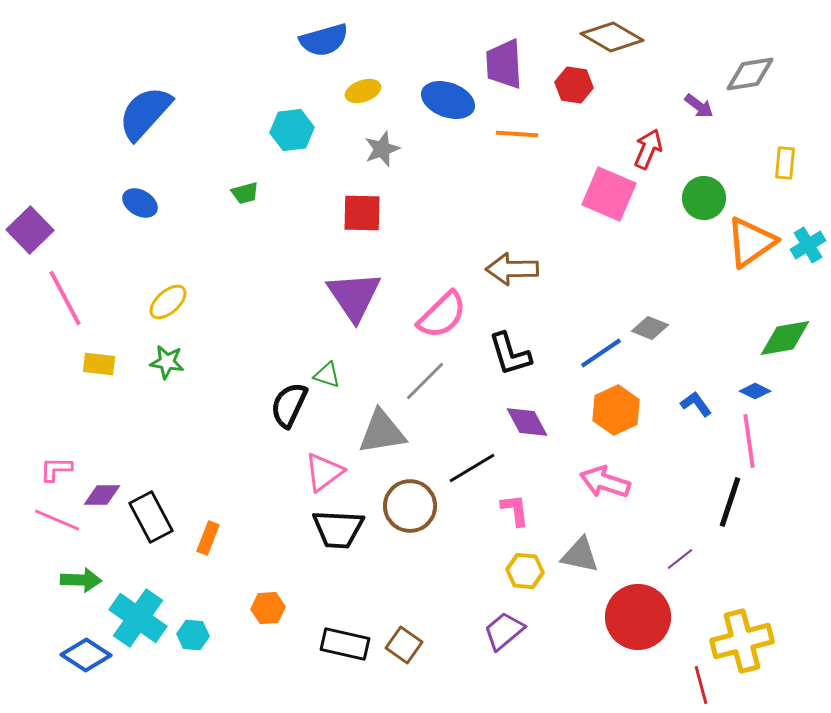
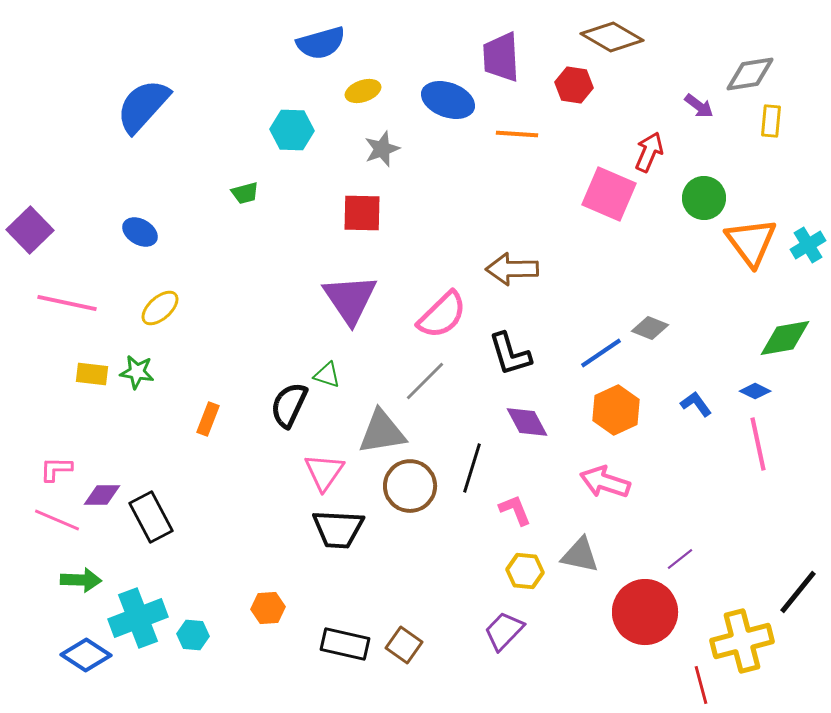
blue semicircle at (324, 40): moved 3 px left, 3 px down
purple trapezoid at (504, 64): moved 3 px left, 7 px up
blue semicircle at (145, 113): moved 2 px left, 7 px up
cyan hexagon at (292, 130): rotated 9 degrees clockwise
red arrow at (648, 149): moved 1 px right, 3 px down
yellow rectangle at (785, 163): moved 14 px left, 42 px up
blue ellipse at (140, 203): moved 29 px down
orange triangle at (751, 242): rotated 32 degrees counterclockwise
purple triangle at (354, 296): moved 4 px left, 3 px down
pink line at (65, 298): moved 2 px right, 5 px down; rotated 50 degrees counterclockwise
yellow ellipse at (168, 302): moved 8 px left, 6 px down
green star at (167, 362): moved 30 px left, 10 px down
yellow rectangle at (99, 364): moved 7 px left, 10 px down
pink line at (749, 441): moved 9 px right, 3 px down; rotated 4 degrees counterclockwise
black line at (472, 468): rotated 42 degrees counterclockwise
pink triangle at (324, 472): rotated 18 degrees counterclockwise
black line at (730, 502): moved 68 px right, 90 px down; rotated 21 degrees clockwise
brown circle at (410, 506): moved 20 px up
pink L-shape at (515, 510): rotated 15 degrees counterclockwise
orange rectangle at (208, 538): moved 119 px up
red circle at (638, 617): moved 7 px right, 5 px up
cyan cross at (138, 618): rotated 34 degrees clockwise
purple trapezoid at (504, 631): rotated 6 degrees counterclockwise
